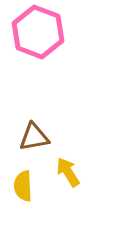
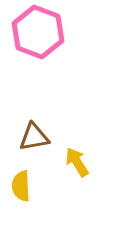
yellow arrow: moved 9 px right, 10 px up
yellow semicircle: moved 2 px left
